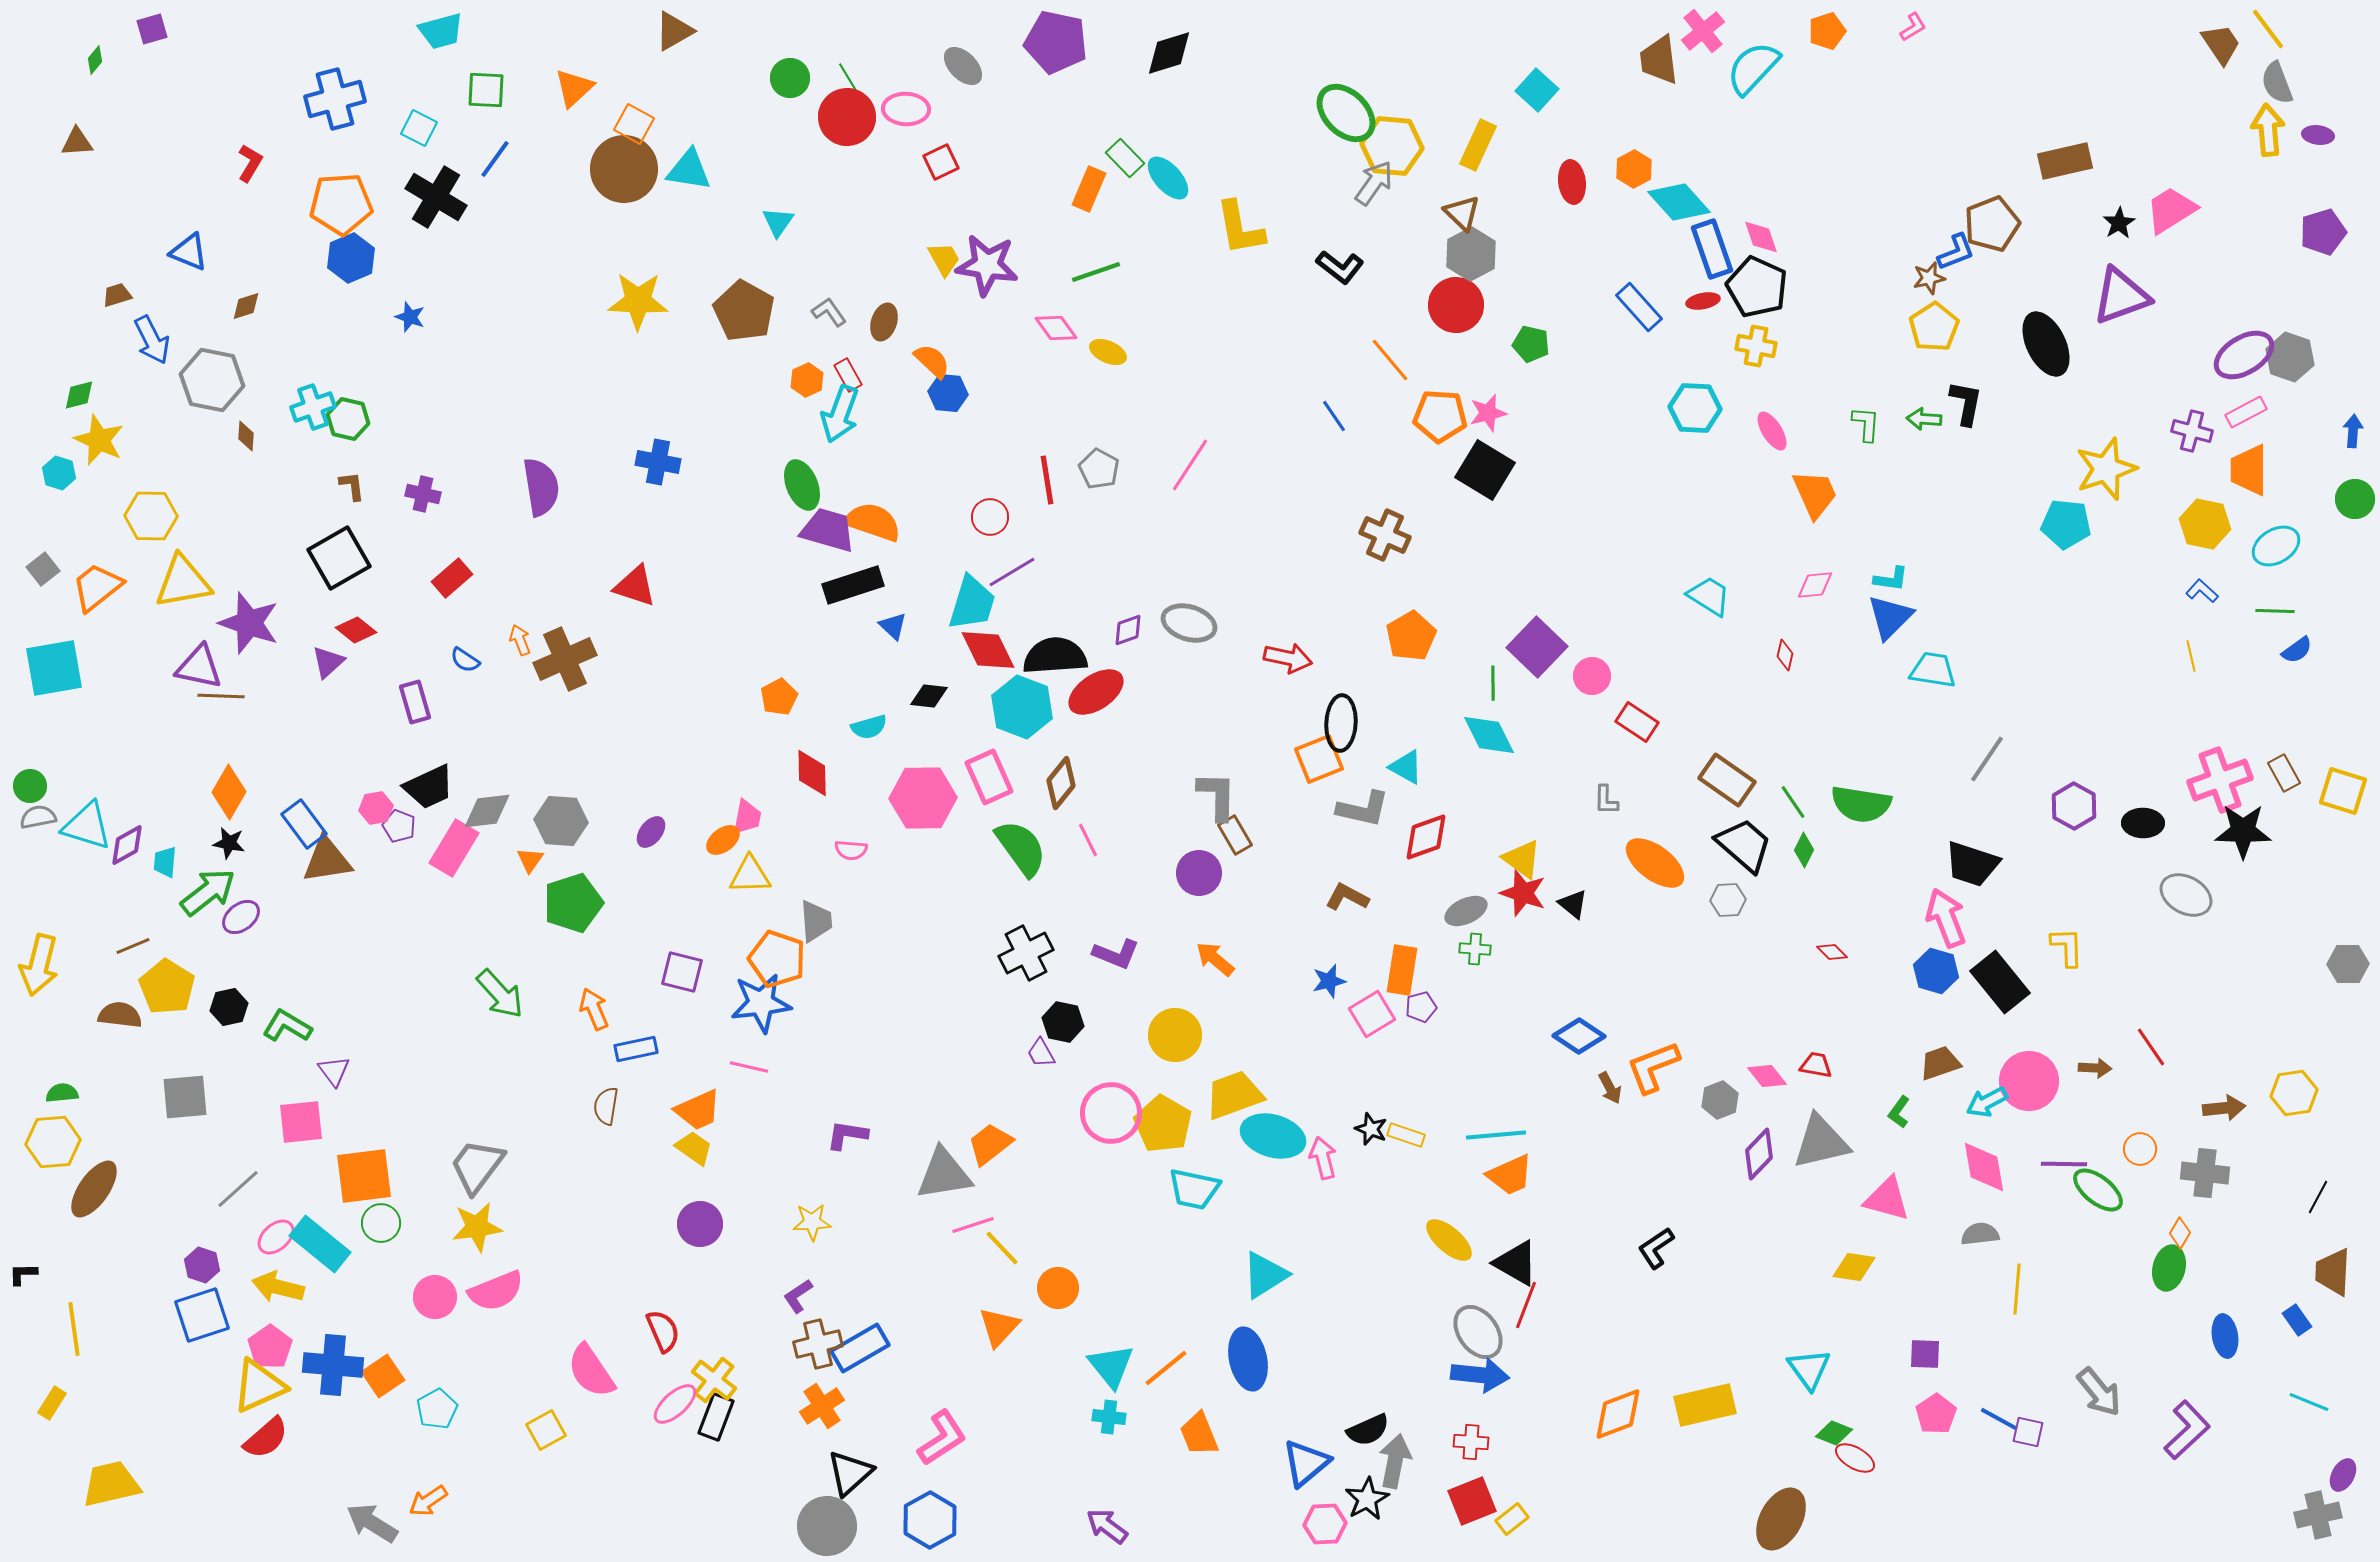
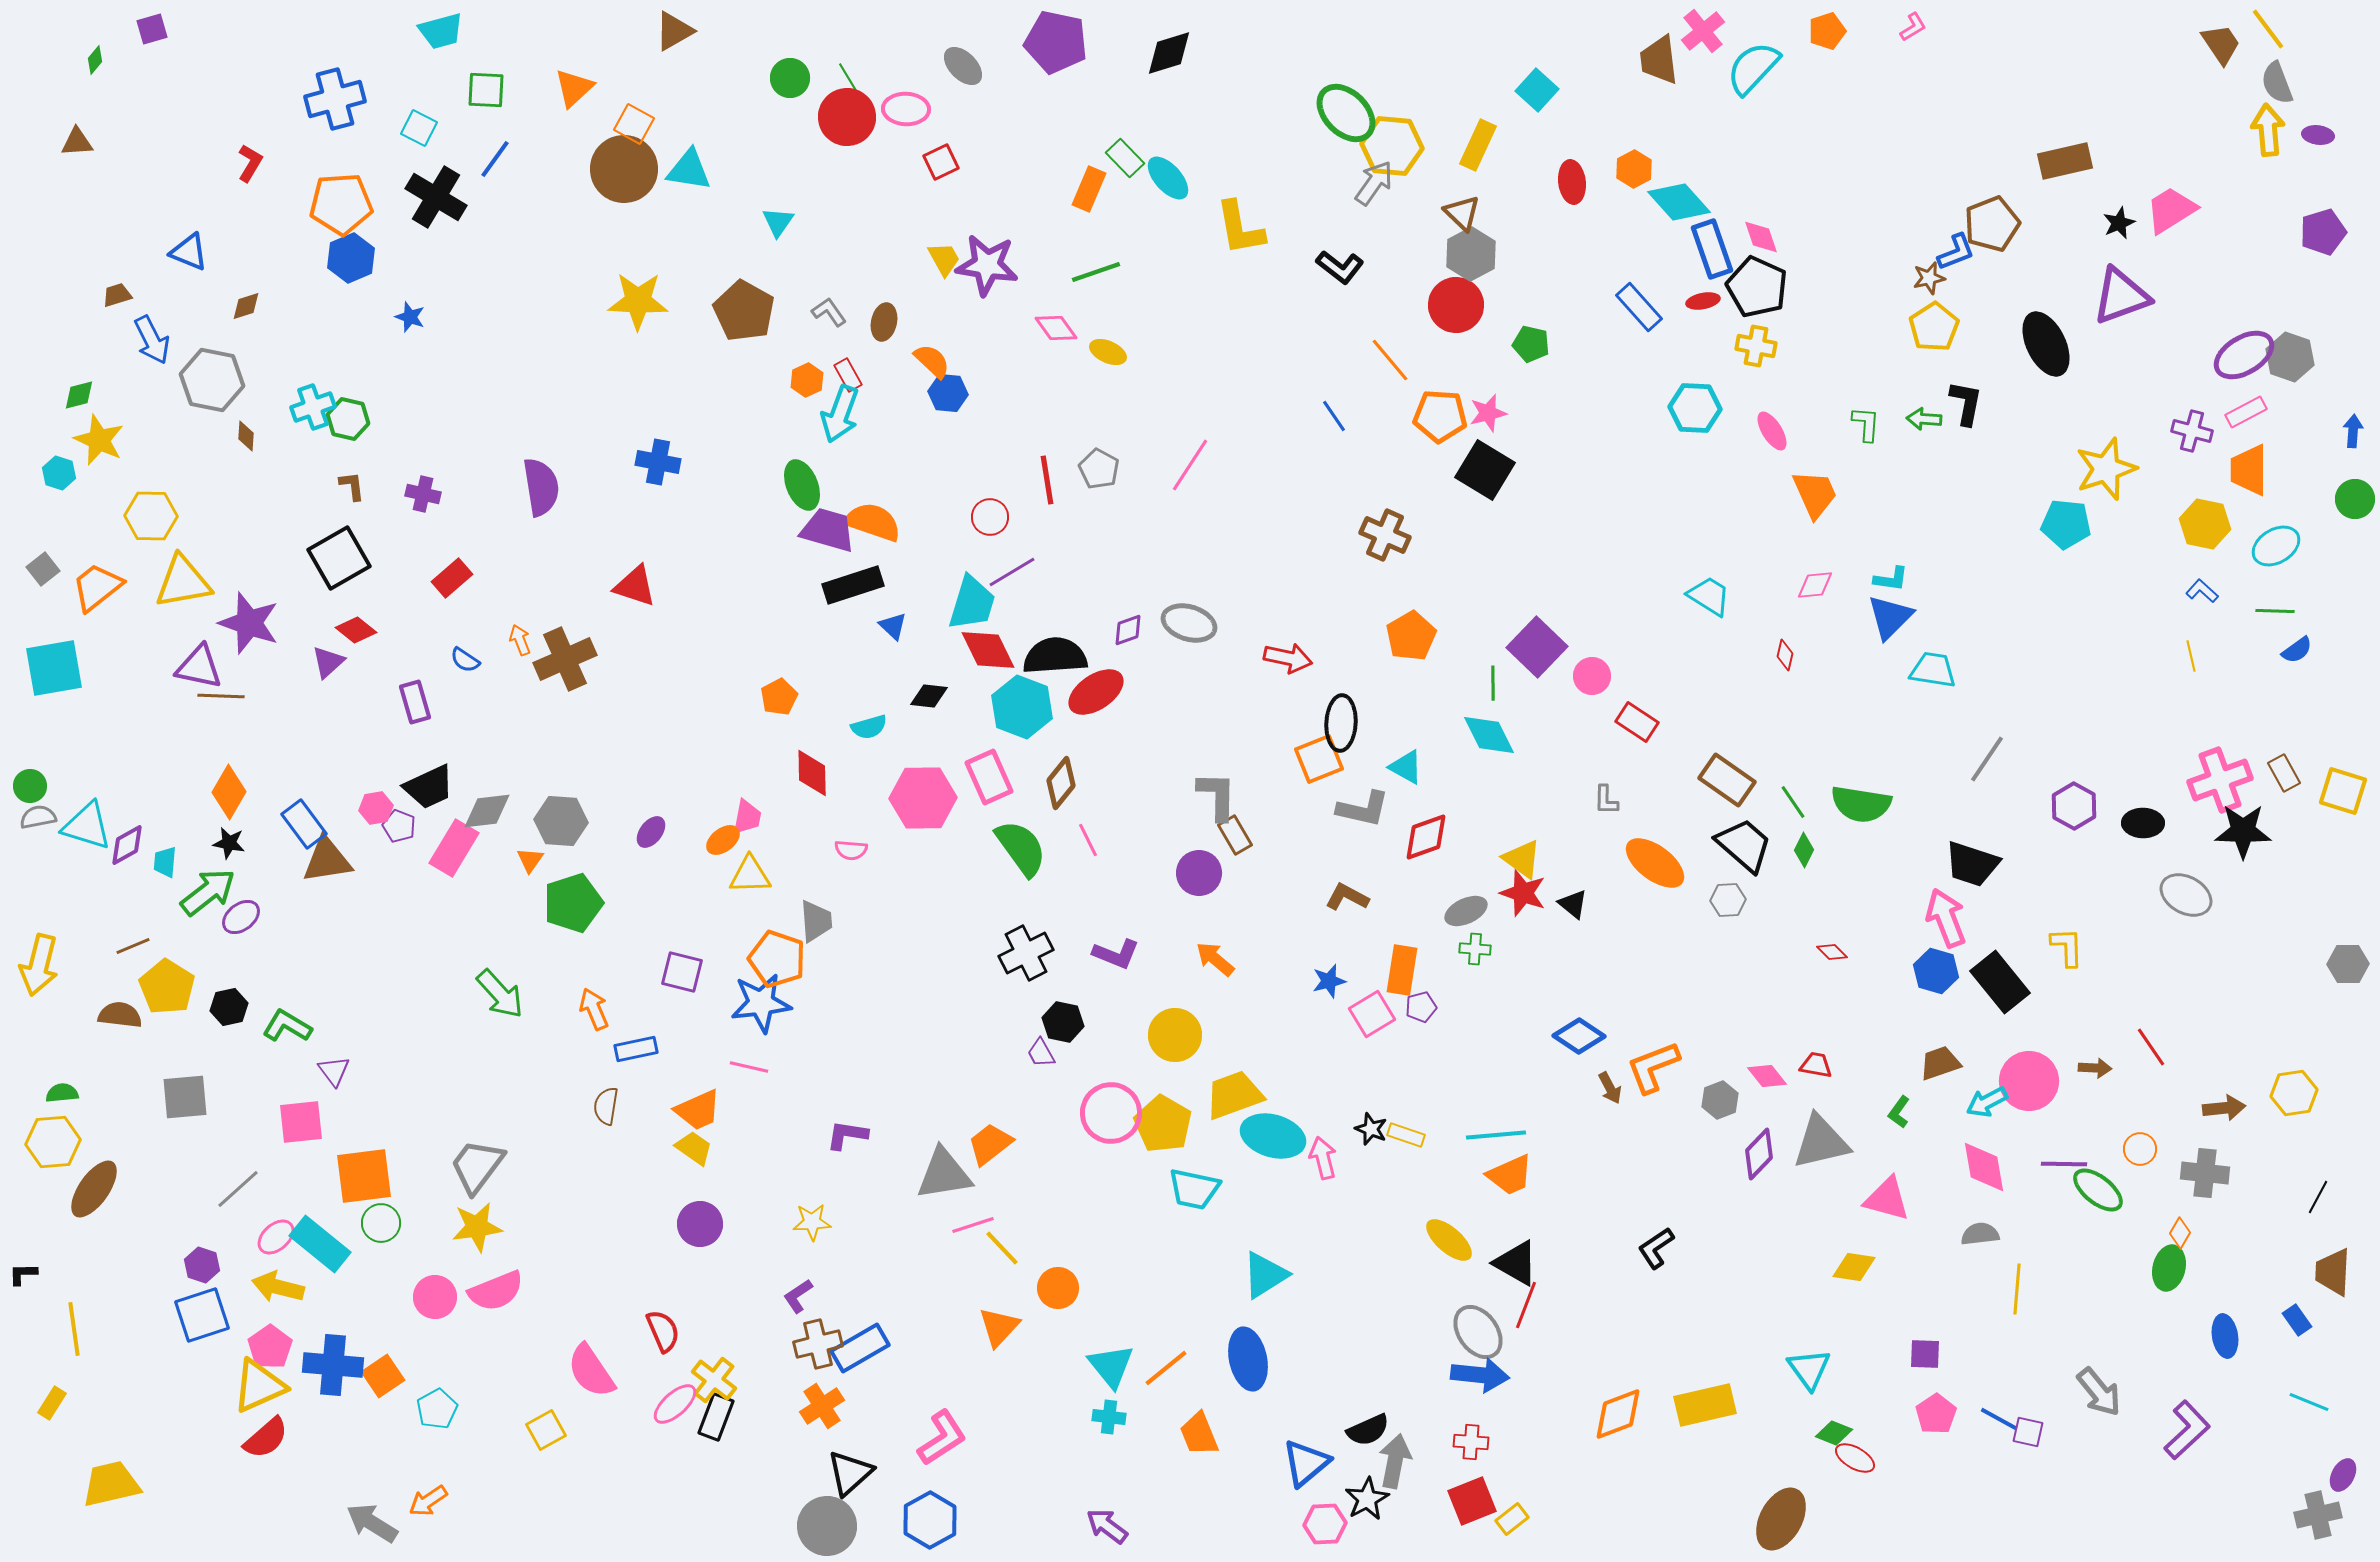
black star at (2119, 223): rotated 8 degrees clockwise
brown ellipse at (884, 322): rotated 6 degrees counterclockwise
